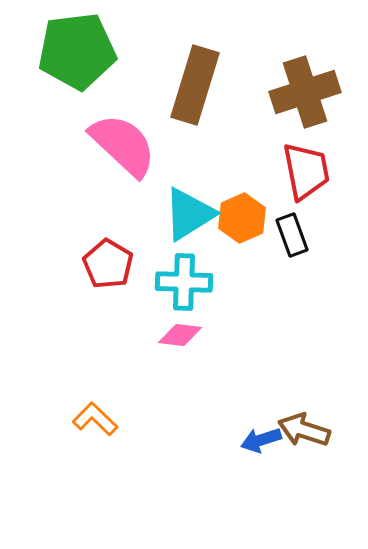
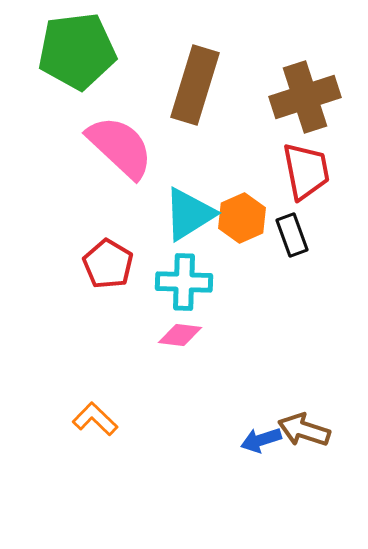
brown cross: moved 5 px down
pink semicircle: moved 3 px left, 2 px down
